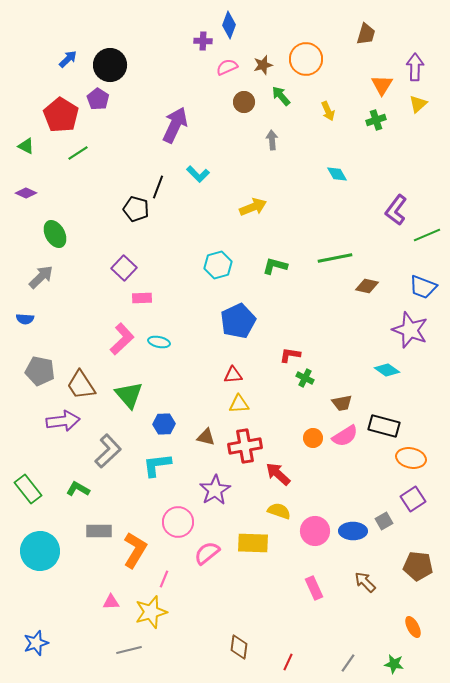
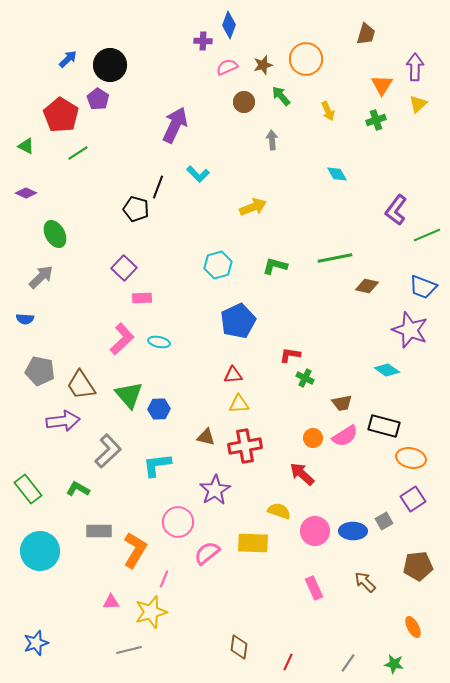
blue hexagon at (164, 424): moved 5 px left, 15 px up
red arrow at (278, 474): moved 24 px right
brown pentagon at (418, 566): rotated 12 degrees counterclockwise
